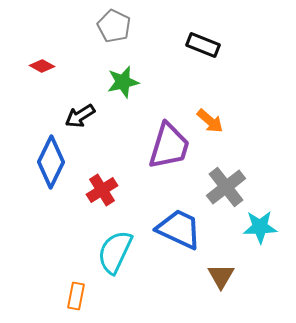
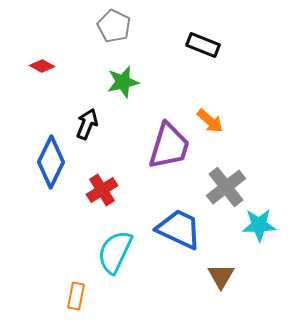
black arrow: moved 7 px right, 8 px down; rotated 144 degrees clockwise
cyan star: moved 1 px left, 2 px up
